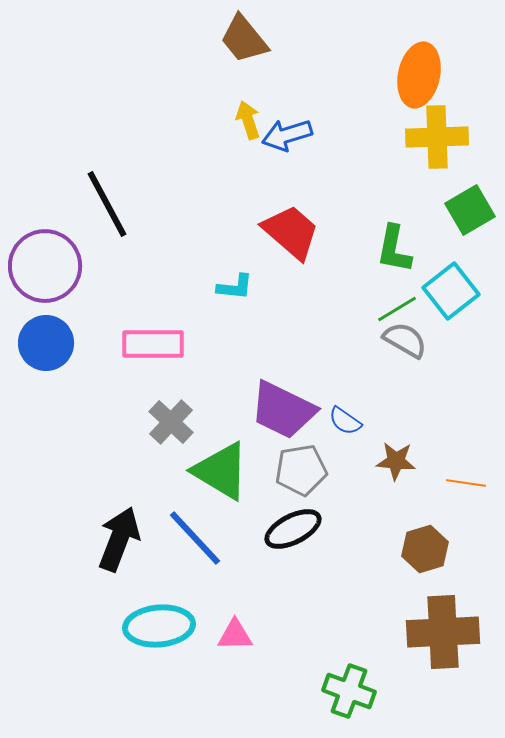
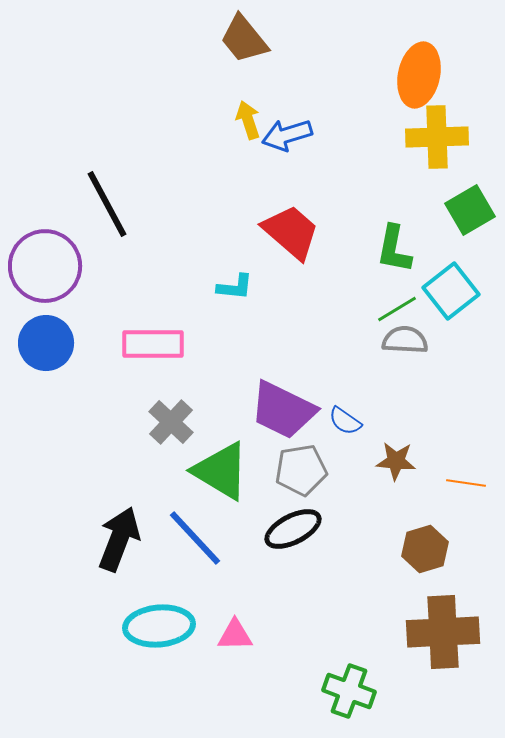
gray semicircle: rotated 27 degrees counterclockwise
